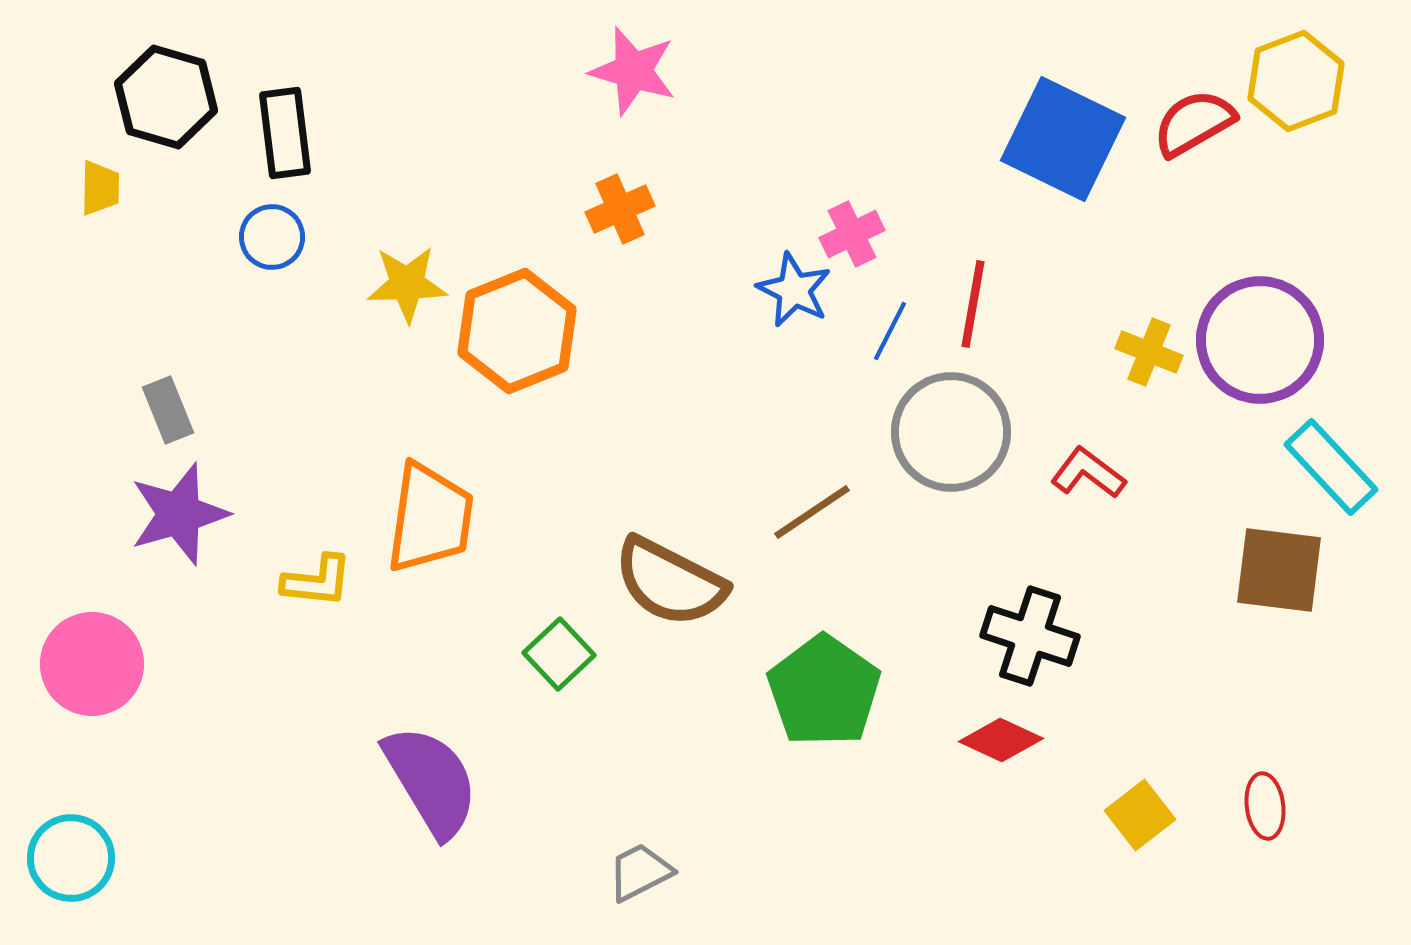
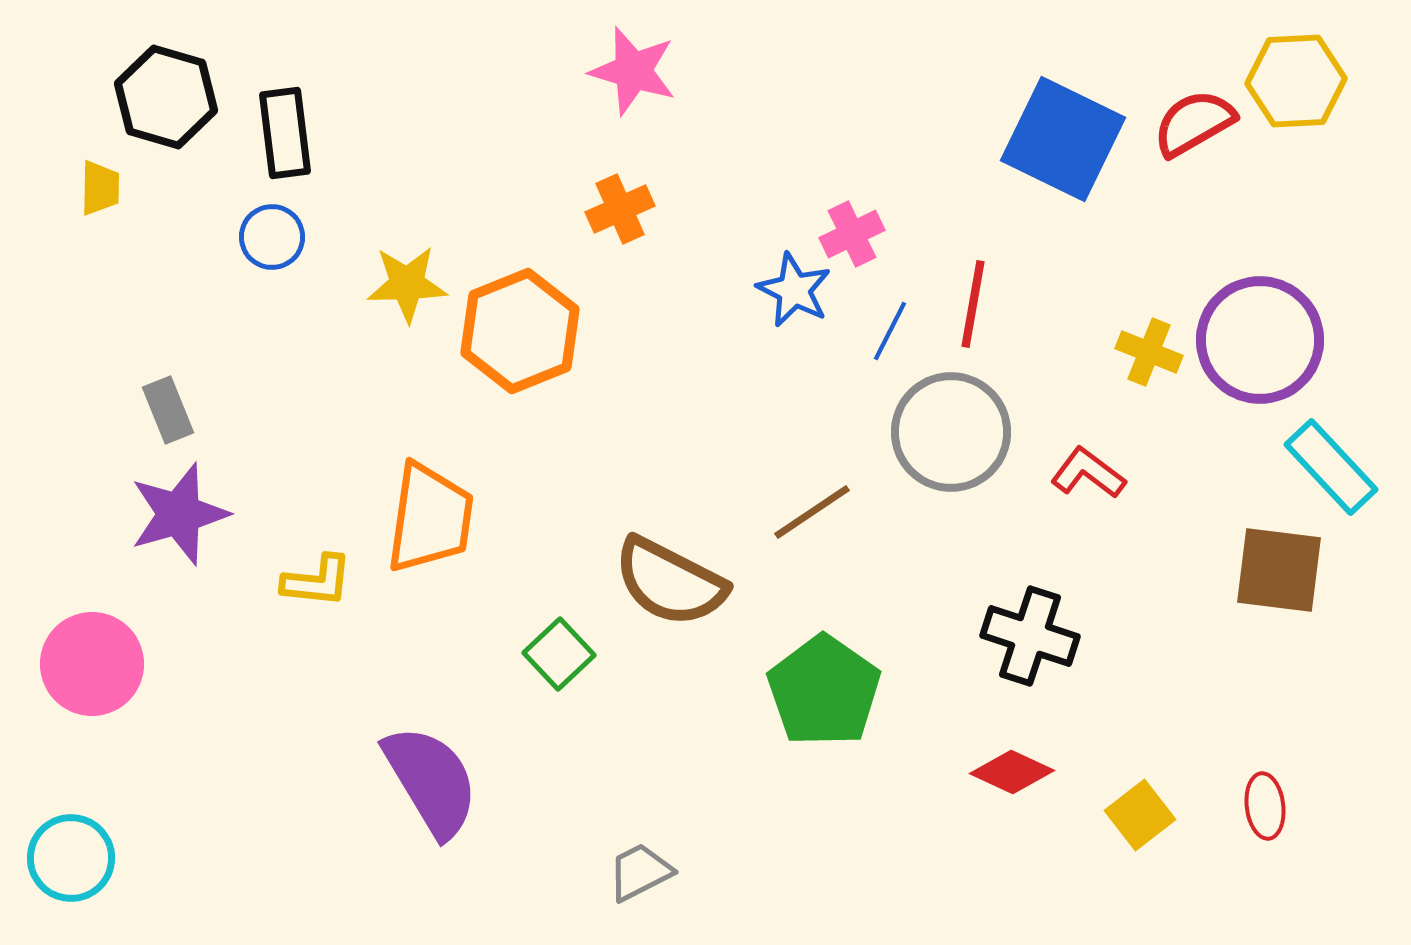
yellow hexagon: rotated 18 degrees clockwise
orange hexagon: moved 3 px right
red diamond: moved 11 px right, 32 px down
